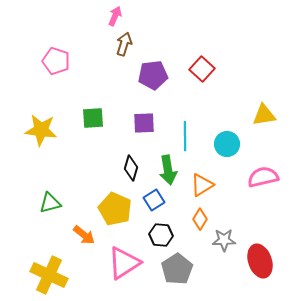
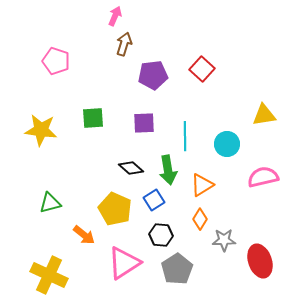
black diamond: rotated 65 degrees counterclockwise
